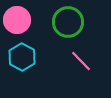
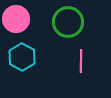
pink circle: moved 1 px left, 1 px up
pink line: rotated 45 degrees clockwise
